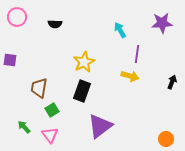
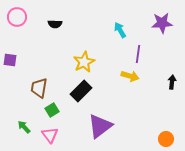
purple line: moved 1 px right
black arrow: rotated 16 degrees counterclockwise
black rectangle: moved 1 px left; rotated 25 degrees clockwise
